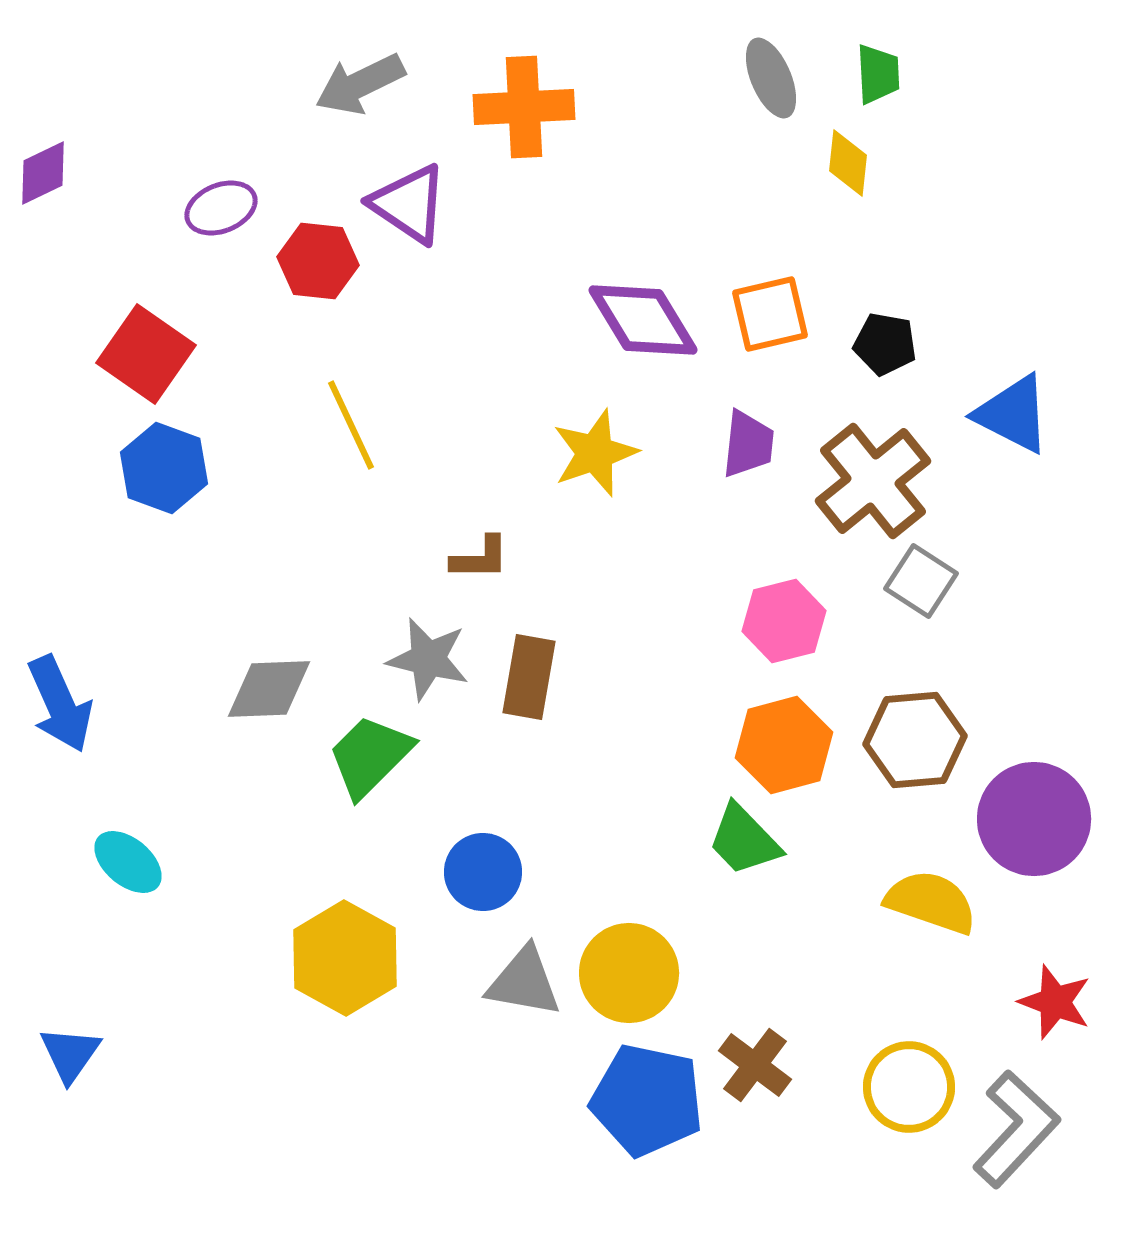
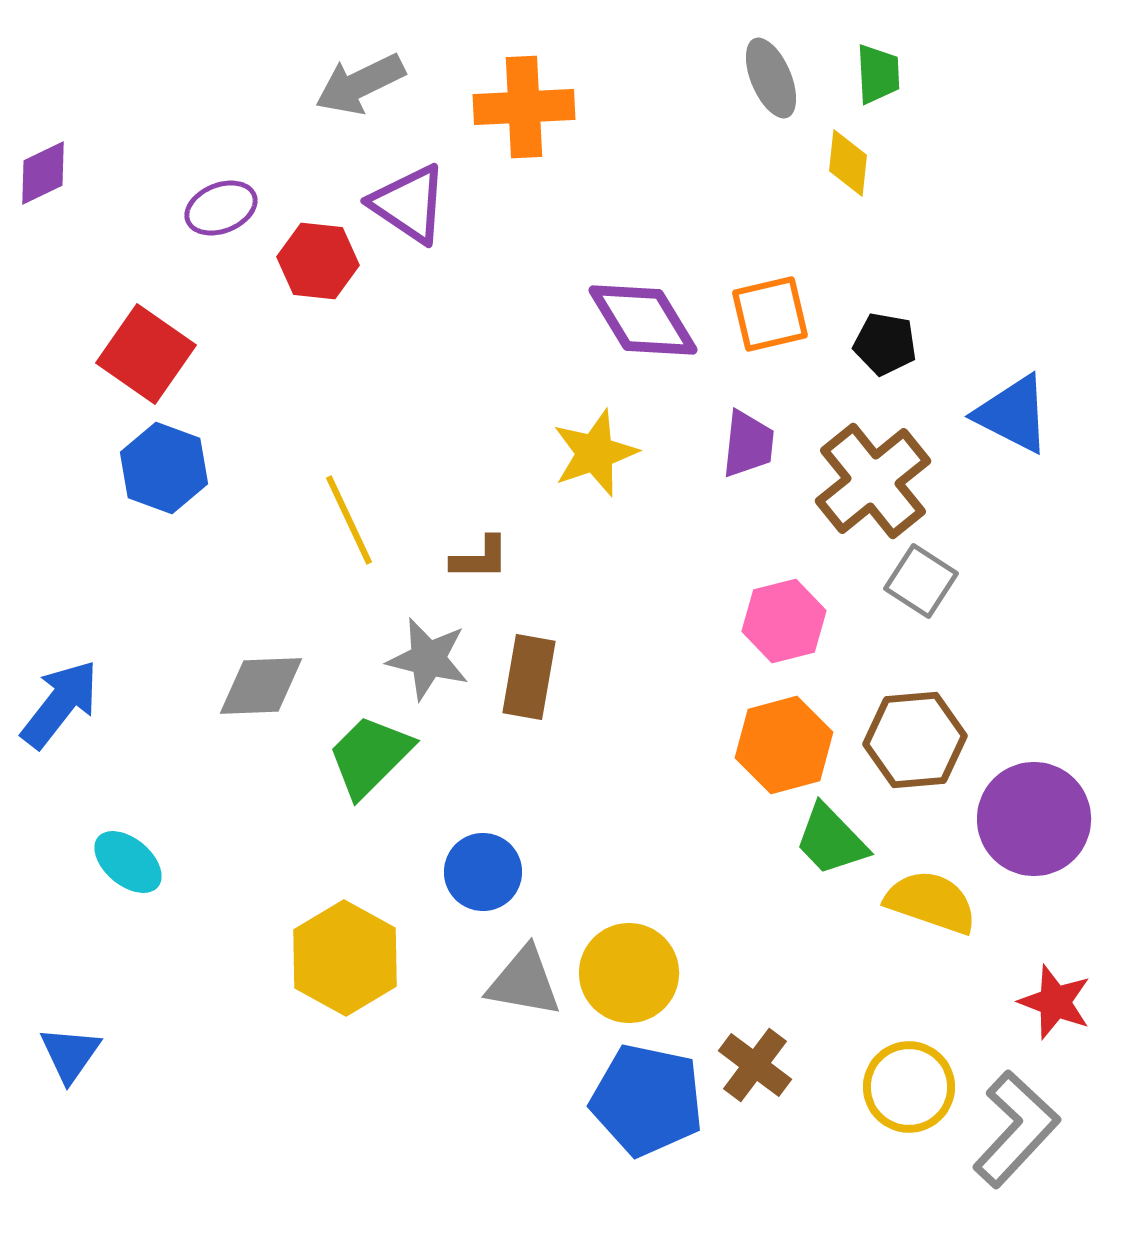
yellow line at (351, 425): moved 2 px left, 95 px down
gray diamond at (269, 689): moved 8 px left, 3 px up
blue arrow at (60, 704): rotated 118 degrees counterclockwise
green trapezoid at (744, 840): moved 87 px right
